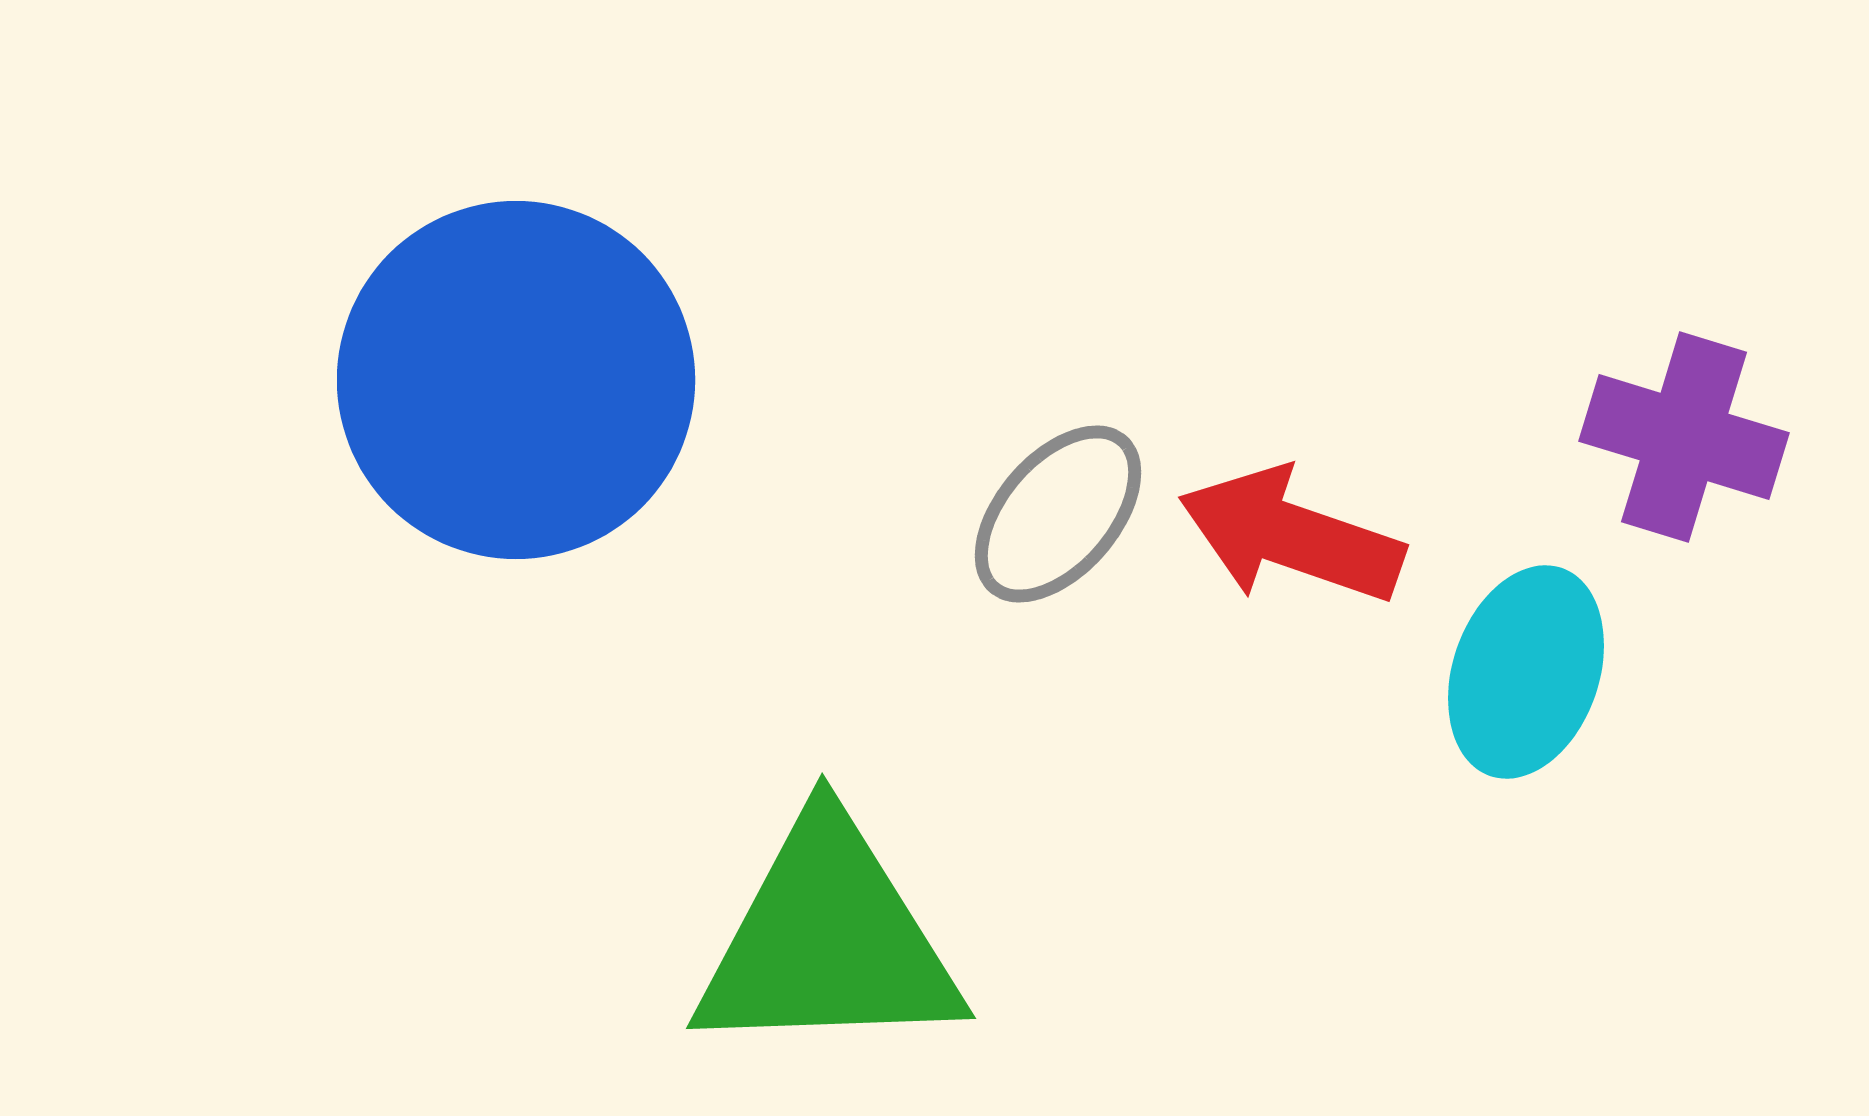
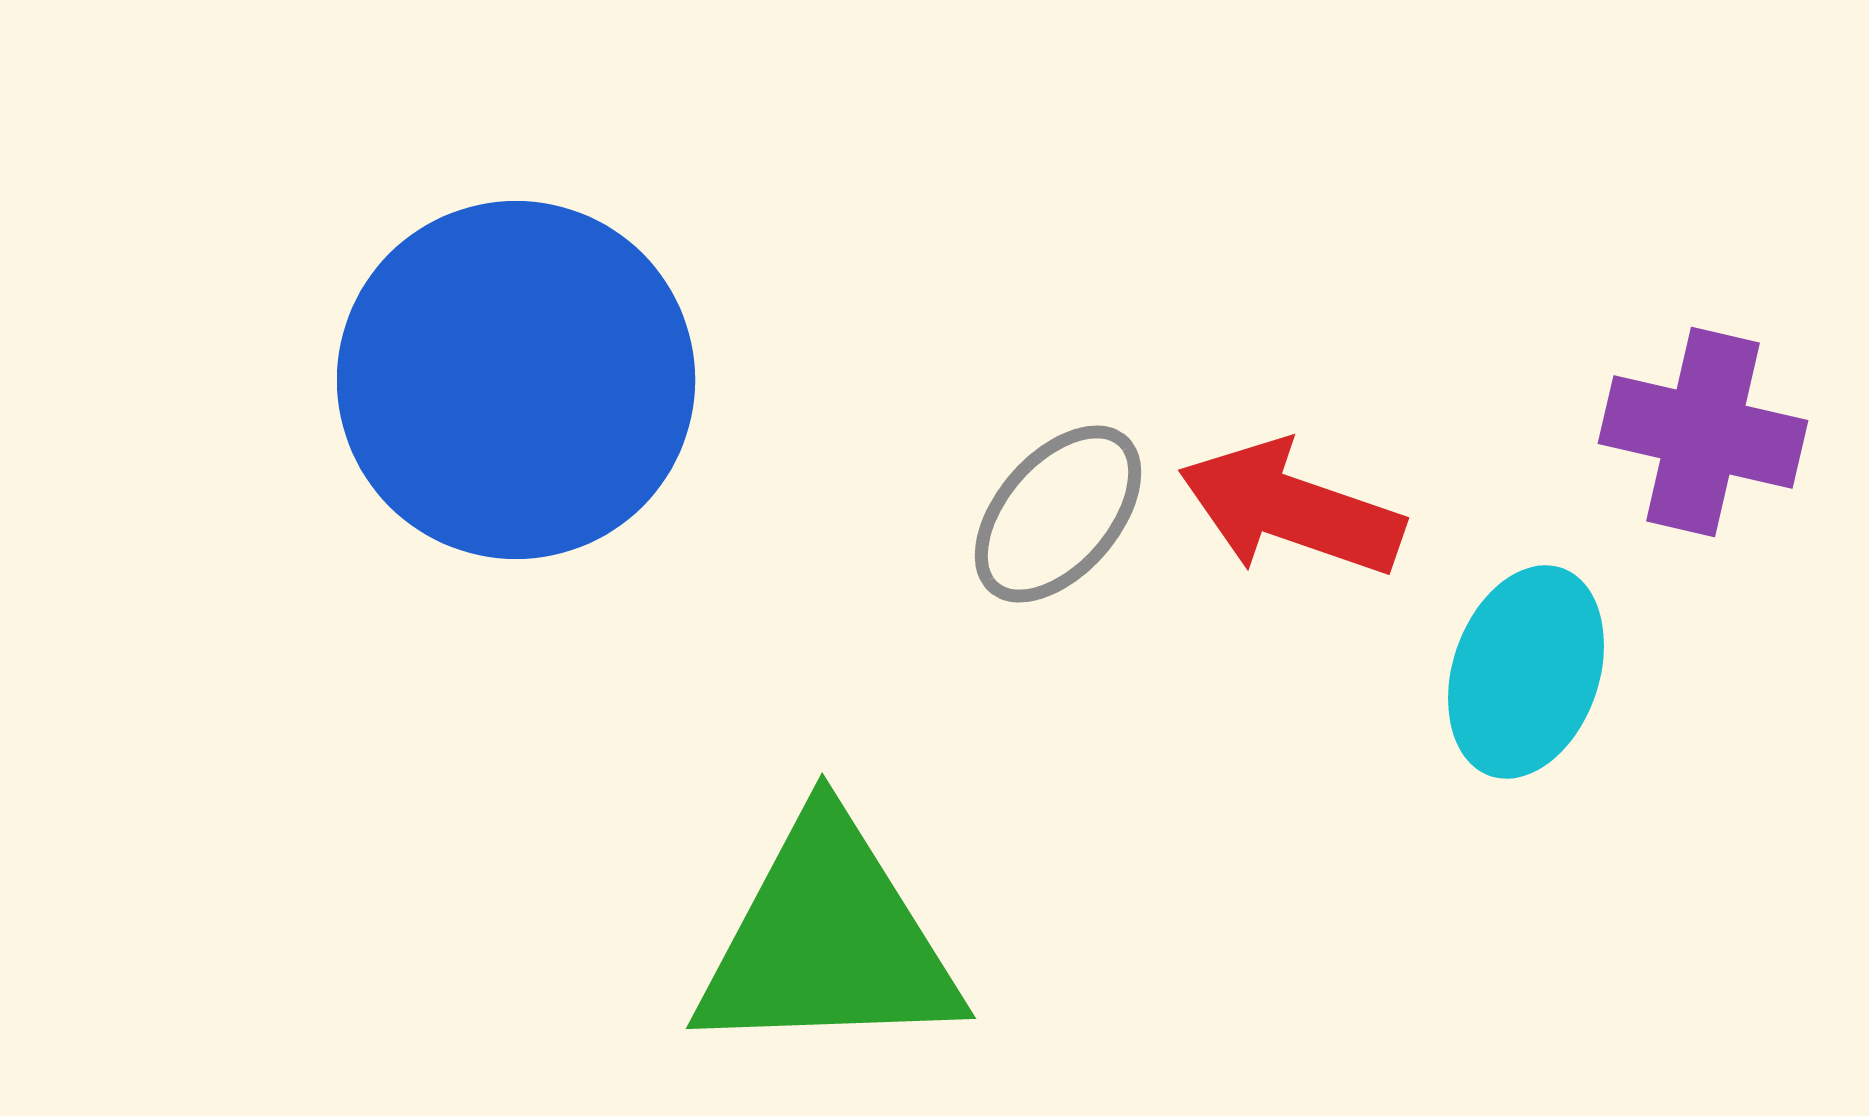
purple cross: moved 19 px right, 5 px up; rotated 4 degrees counterclockwise
red arrow: moved 27 px up
